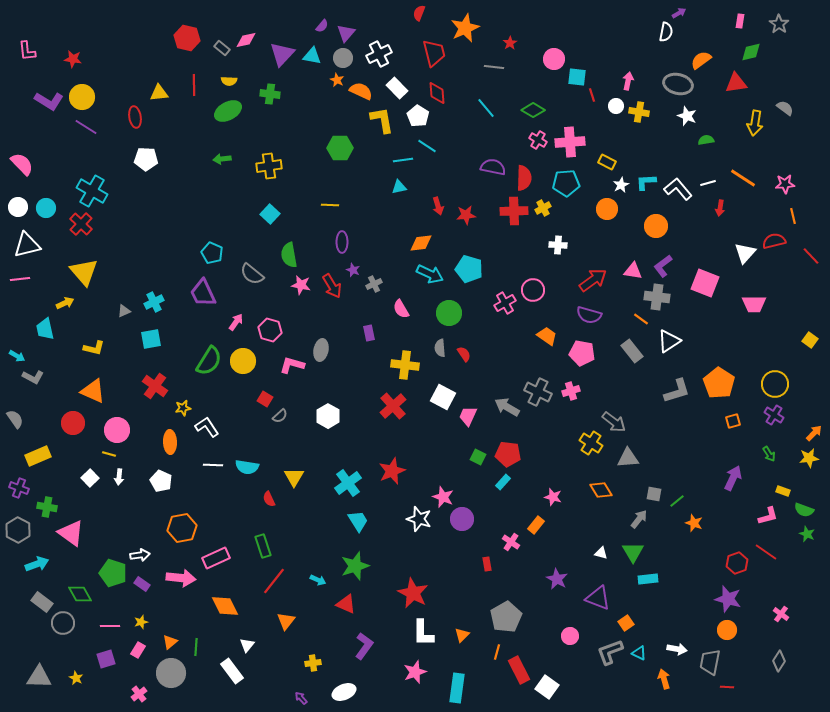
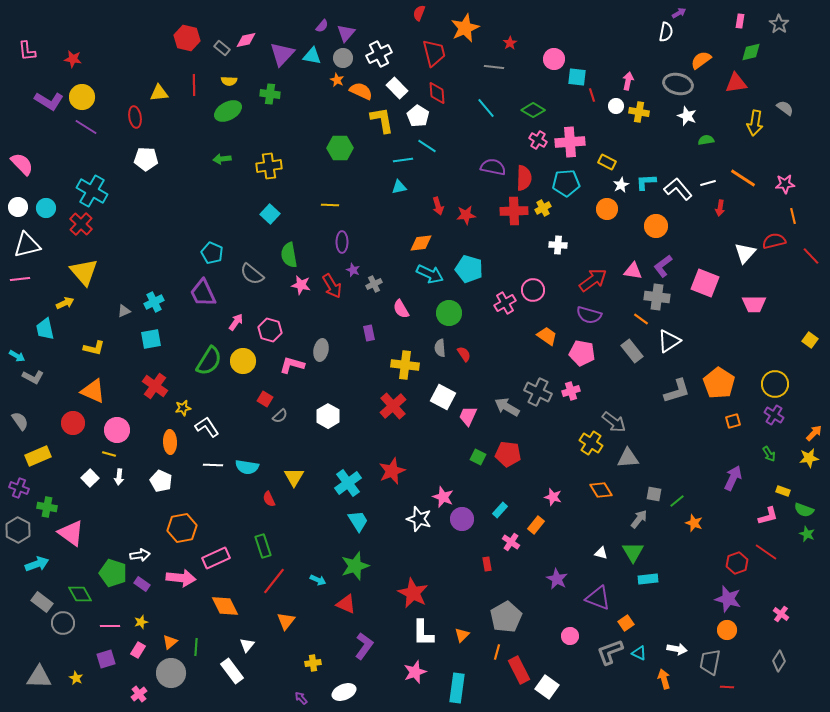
gray semicircle at (15, 419): moved 5 px right, 2 px down
cyan rectangle at (503, 482): moved 3 px left, 28 px down
